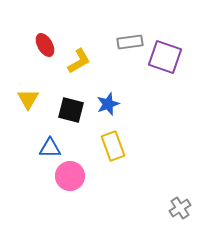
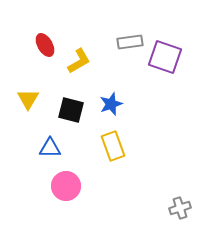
blue star: moved 3 px right
pink circle: moved 4 px left, 10 px down
gray cross: rotated 15 degrees clockwise
